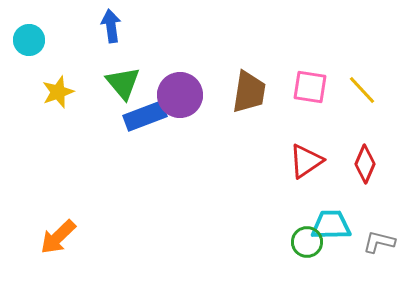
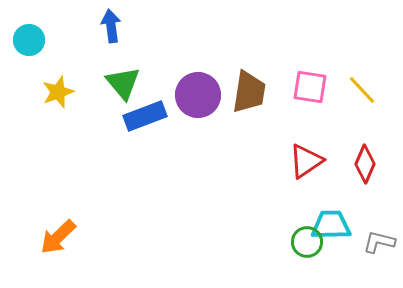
purple circle: moved 18 px right
